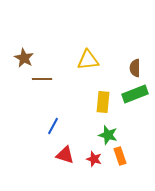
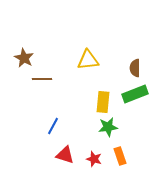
green star: moved 8 px up; rotated 24 degrees counterclockwise
